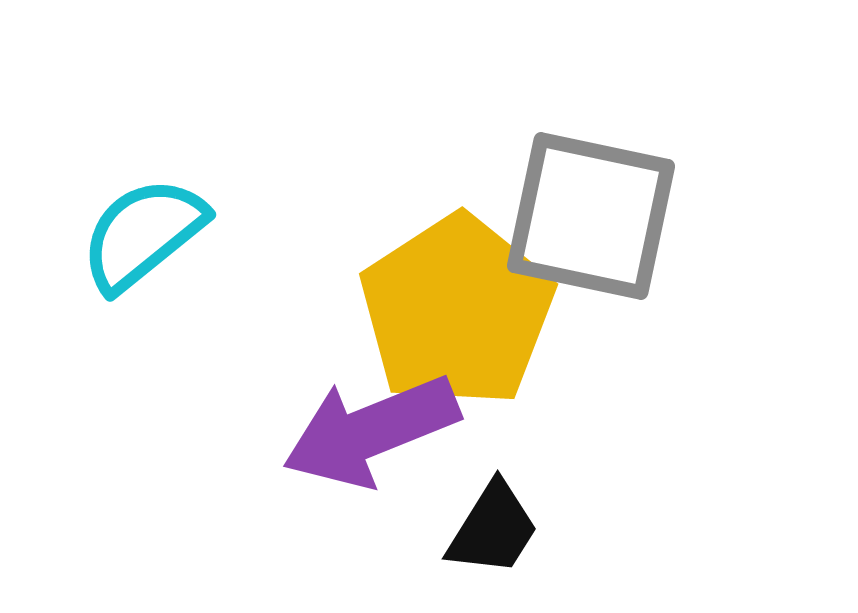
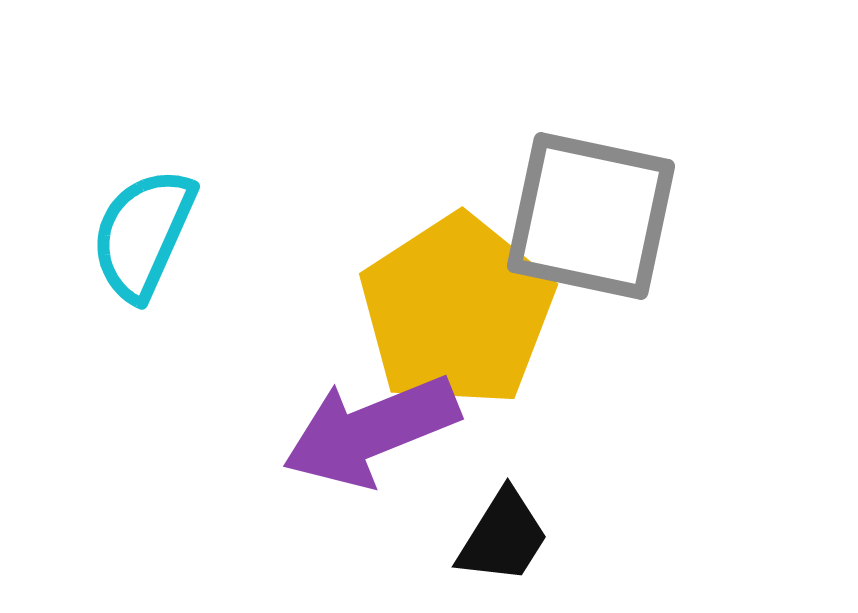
cyan semicircle: rotated 27 degrees counterclockwise
black trapezoid: moved 10 px right, 8 px down
